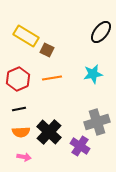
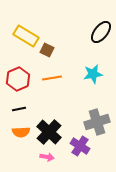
pink arrow: moved 23 px right
